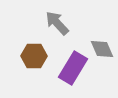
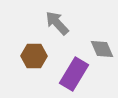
purple rectangle: moved 1 px right, 6 px down
